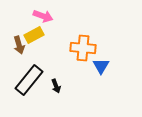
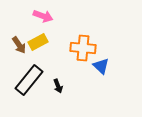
yellow rectangle: moved 4 px right, 7 px down
brown arrow: rotated 18 degrees counterclockwise
blue triangle: rotated 18 degrees counterclockwise
black arrow: moved 2 px right
